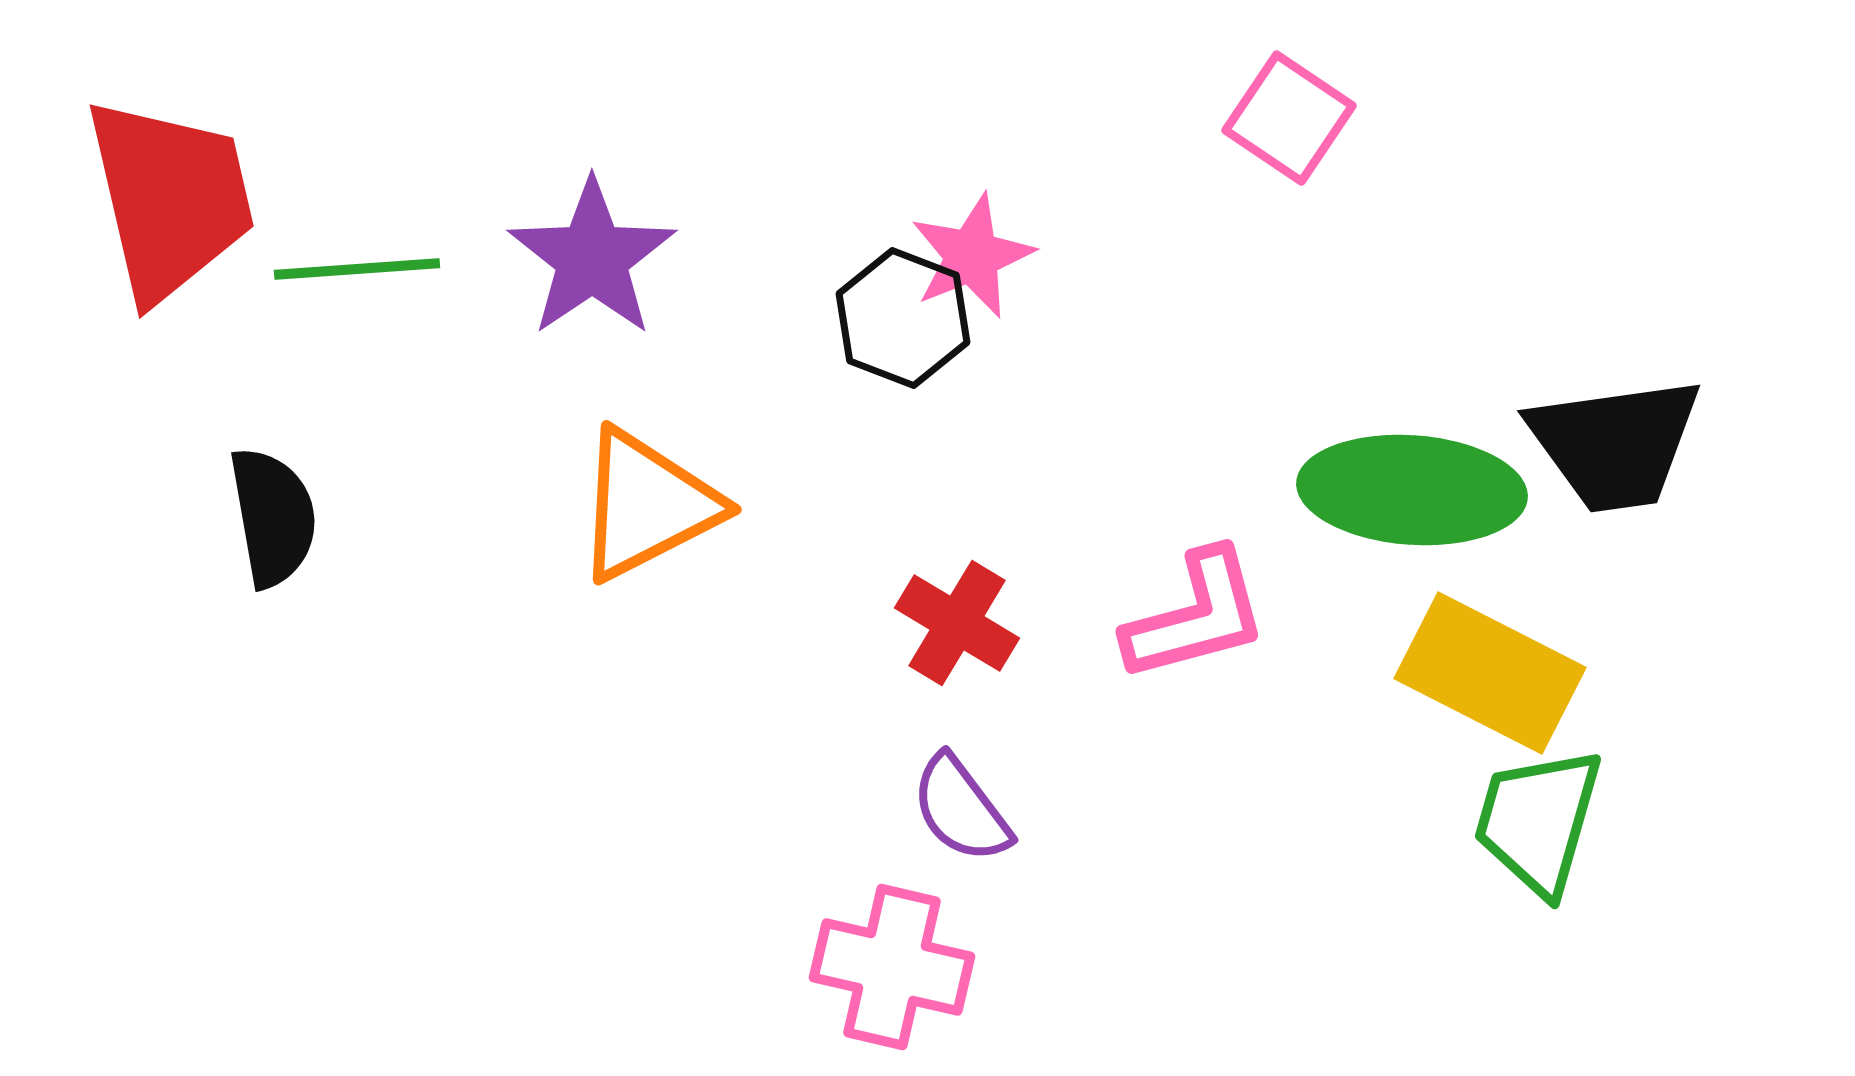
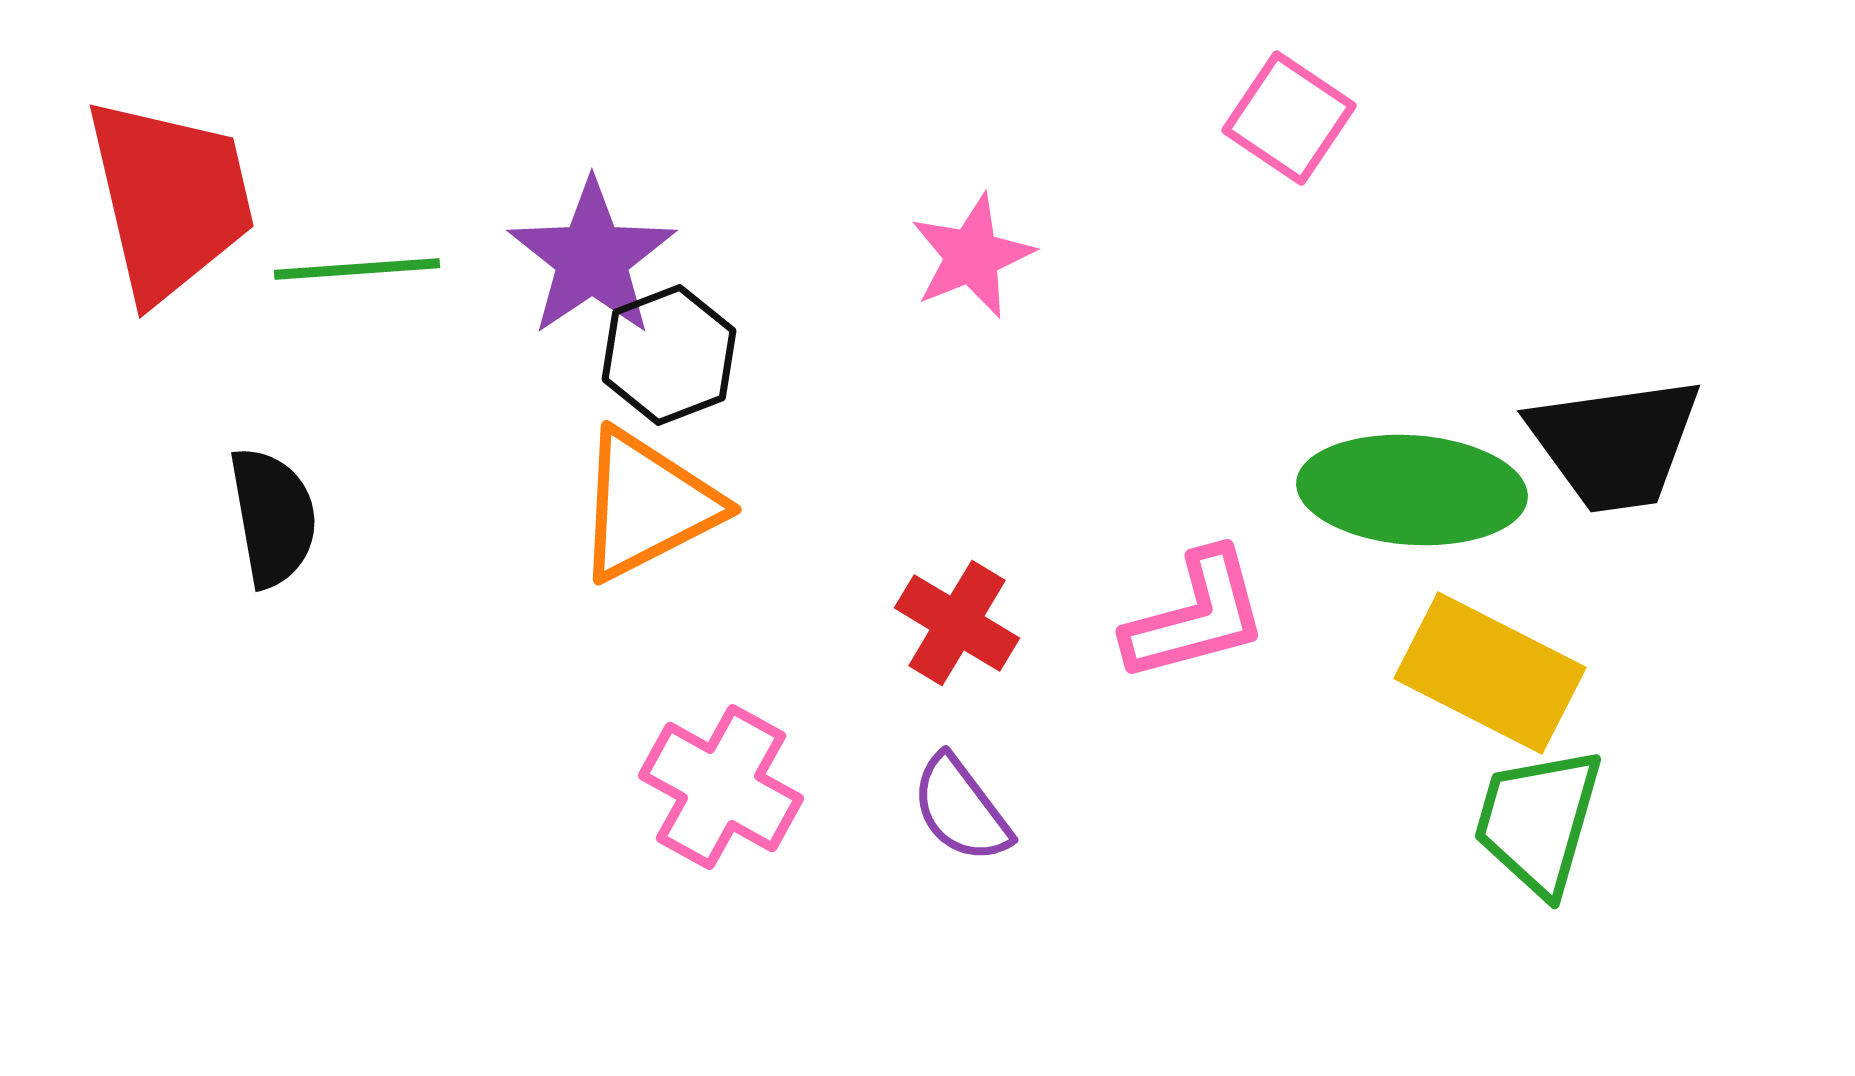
black hexagon: moved 234 px left, 37 px down; rotated 18 degrees clockwise
pink cross: moved 171 px left, 180 px up; rotated 16 degrees clockwise
